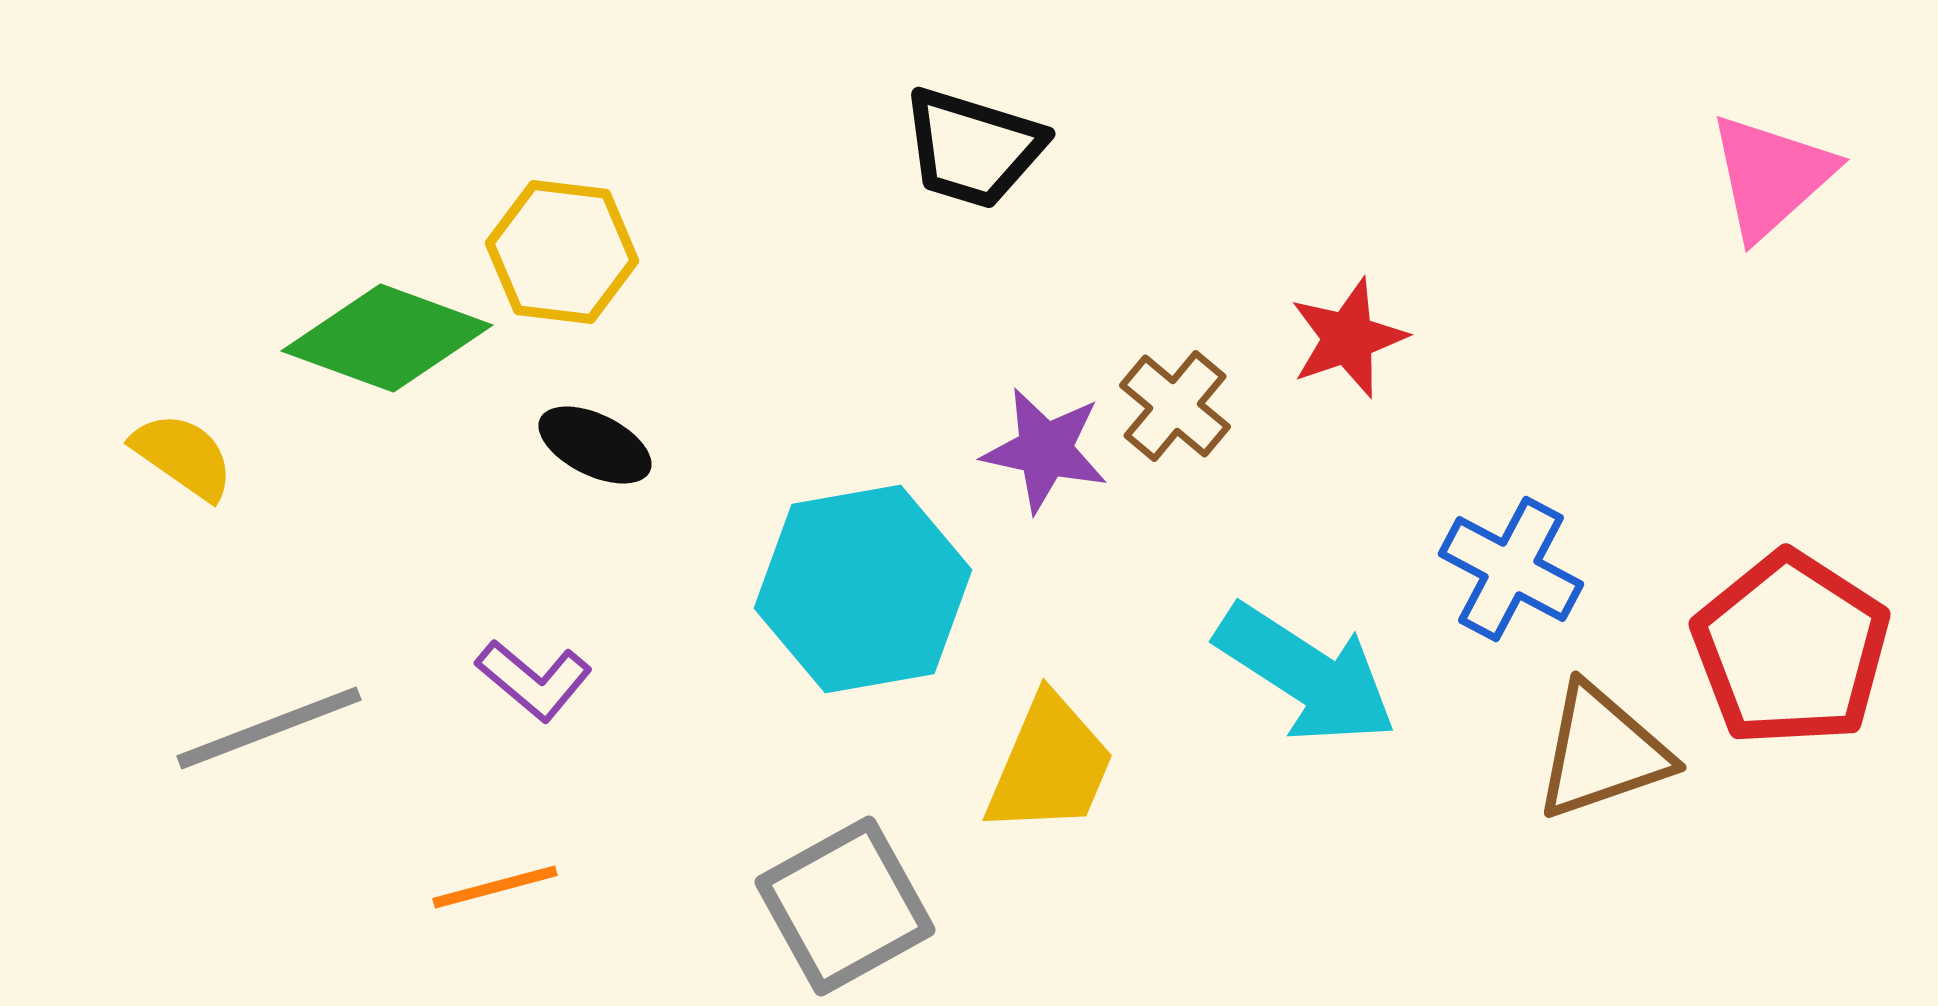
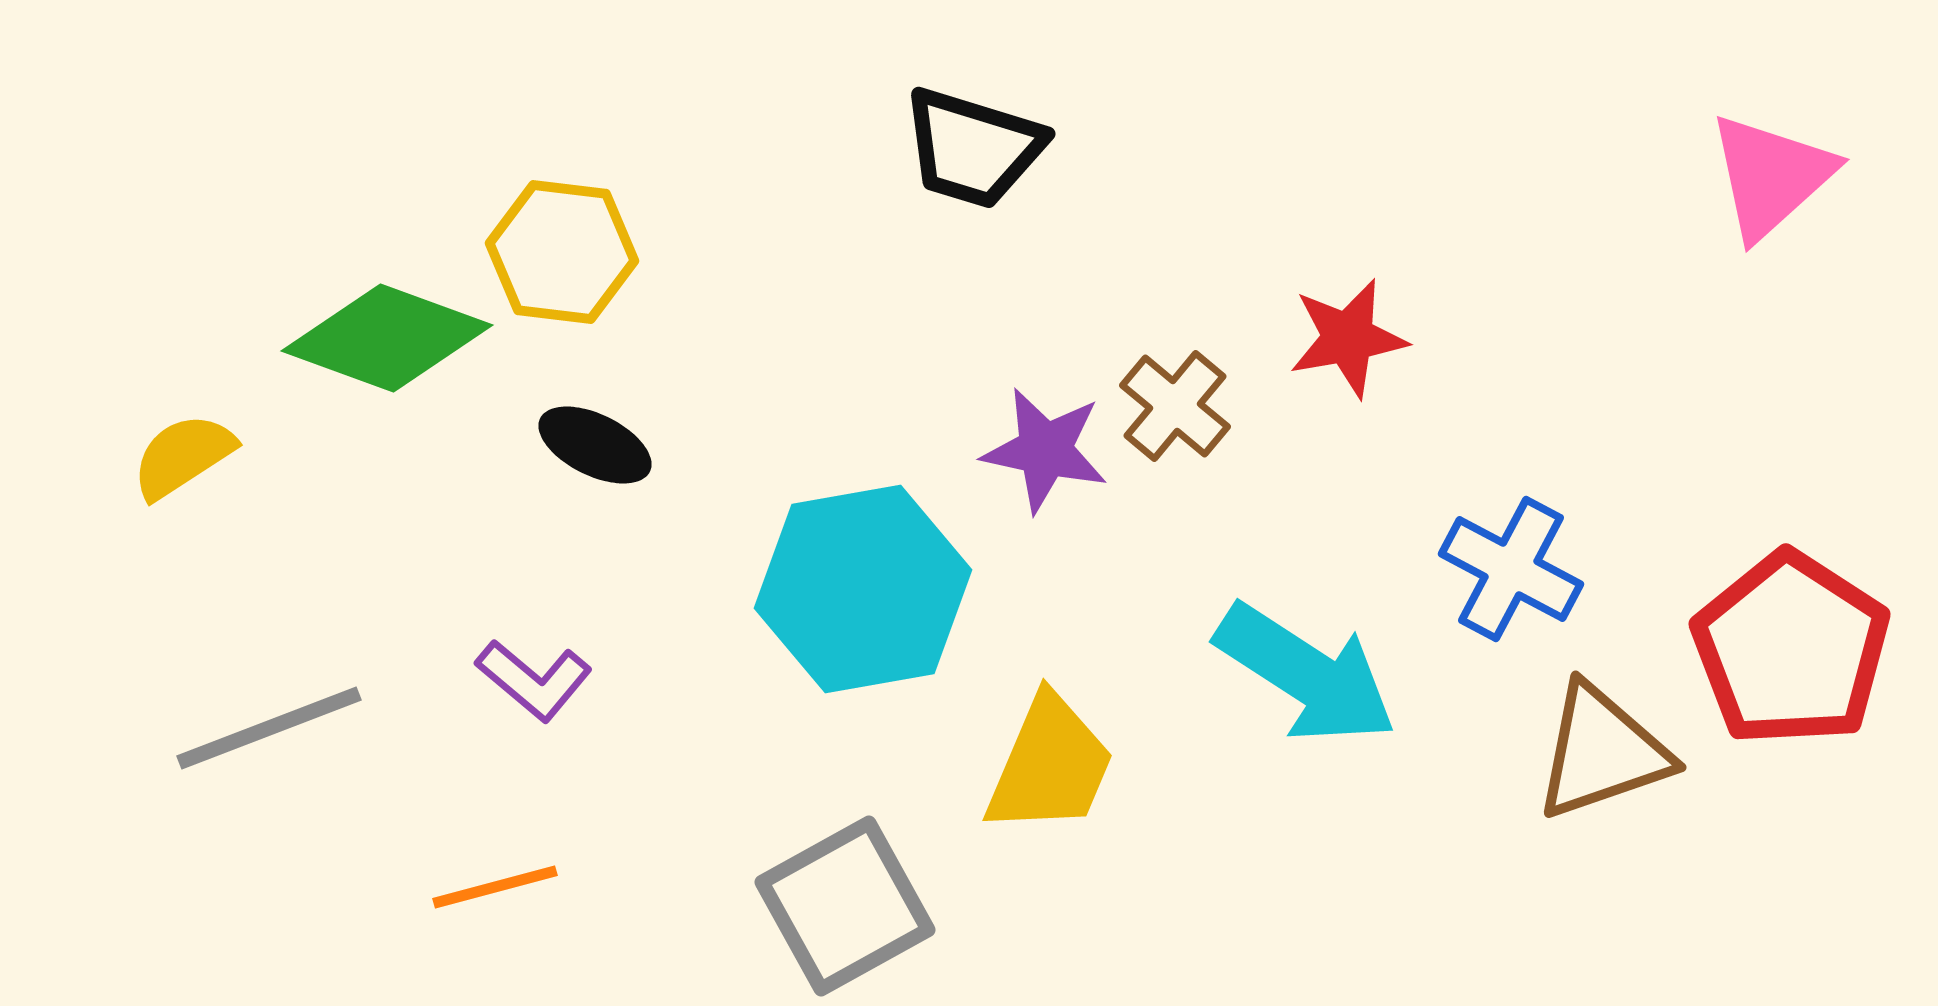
red star: rotated 9 degrees clockwise
yellow semicircle: rotated 68 degrees counterclockwise
